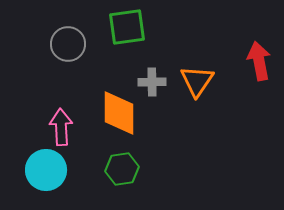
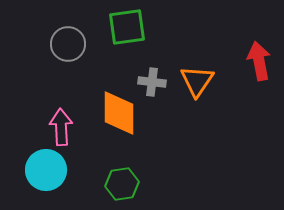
gray cross: rotated 8 degrees clockwise
green hexagon: moved 15 px down
